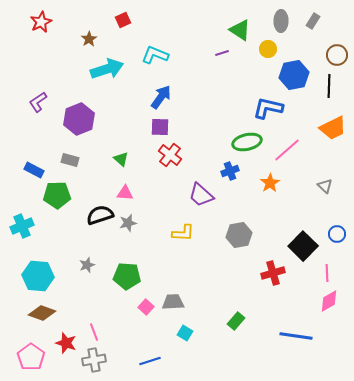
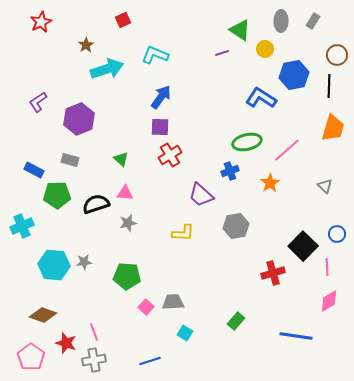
brown star at (89, 39): moved 3 px left, 6 px down
yellow circle at (268, 49): moved 3 px left
blue L-shape at (268, 108): moved 7 px left, 10 px up; rotated 20 degrees clockwise
orange trapezoid at (333, 128): rotated 48 degrees counterclockwise
red cross at (170, 155): rotated 20 degrees clockwise
black semicircle at (100, 215): moved 4 px left, 11 px up
gray hexagon at (239, 235): moved 3 px left, 9 px up
gray star at (87, 265): moved 3 px left, 3 px up; rotated 14 degrees clockwise
pink line at (327, 273): moved 6 px up
cyan hexagon at (38, 276): moved 16 px right, 11 px up
brown diamond at (42, 313): moved 1 px right, 2 px down
